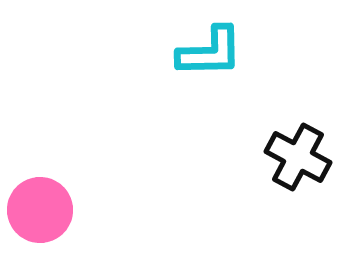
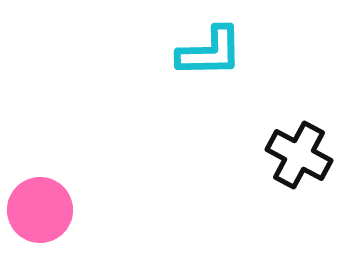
black cross: moved 1 px right, 2 px up
